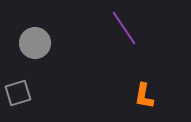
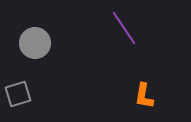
gray square: moved 1 px down
